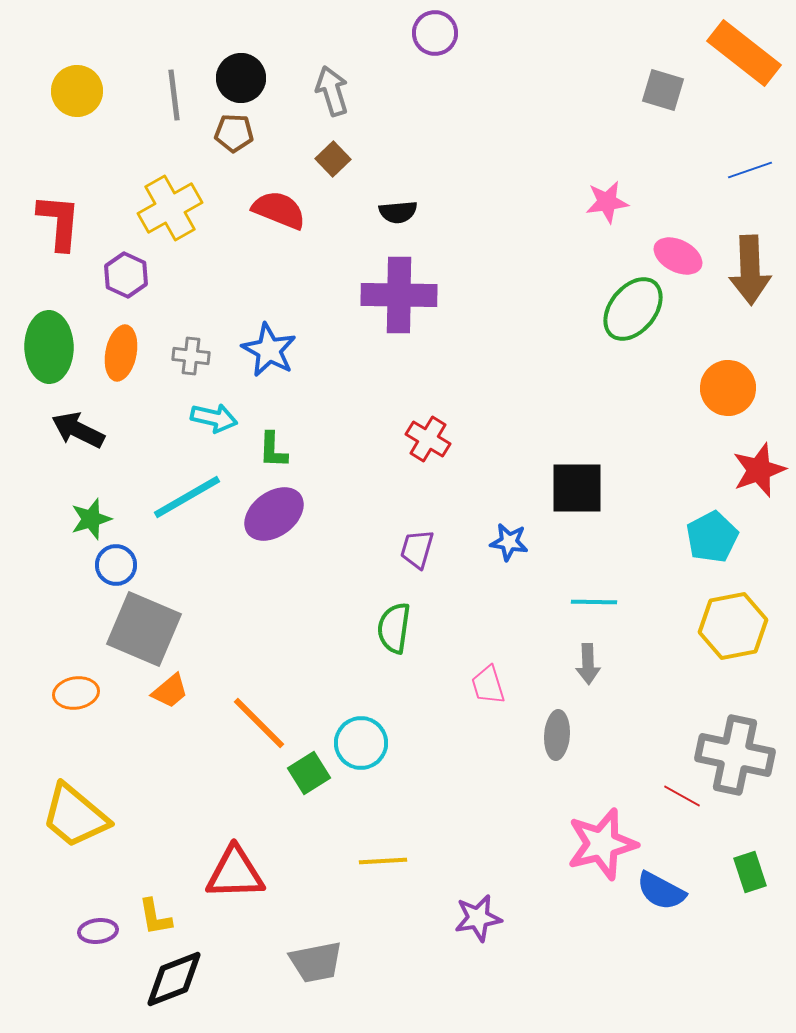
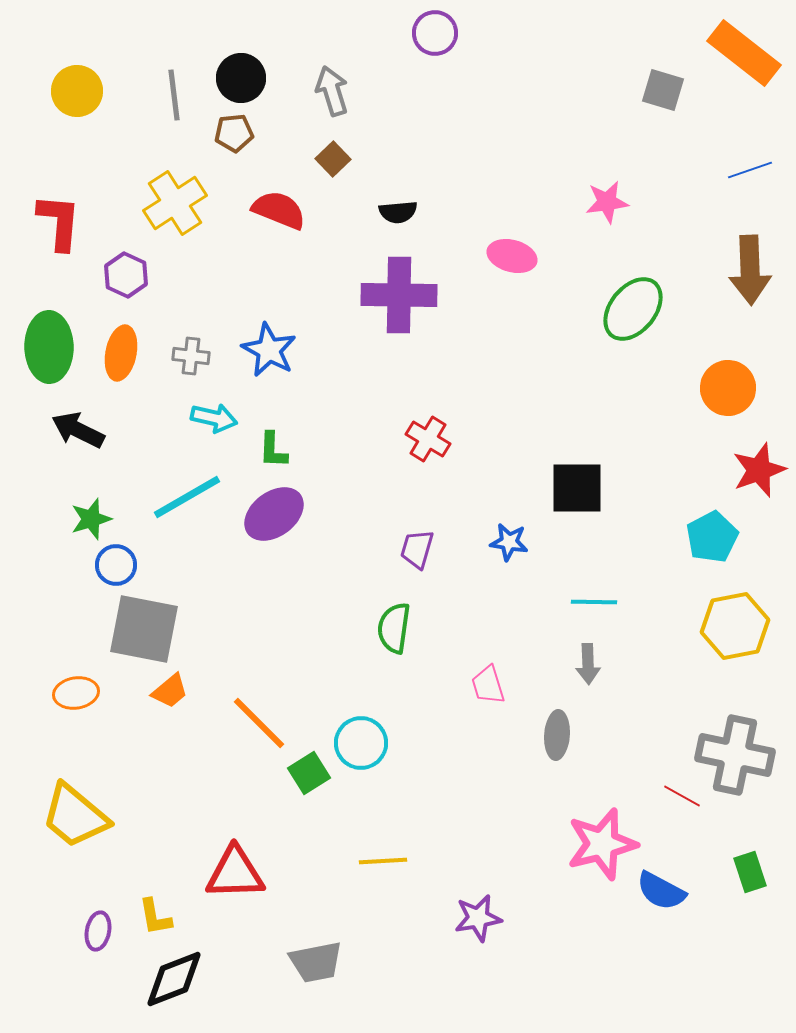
brown pentagon at (234, 133): rotated 9 degrees counterclockwise
yellow cross at (170, 208): moved 5 px right, 5 px up; rotated 4 degrees counterclockwise
pink ellipse at (678, 256): moved 166 px left; rotated 12 degrees counterclockwise
yellow hexagon at (733, 626): moved 2 px right
gray square at (144, 629): rotated 12 degrees counterclockwise
purple ellipse at (98, 931): rotated 72 degrees counterclockwise
